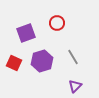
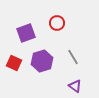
purple triangle: rotated 40 degrees counterclockwise
